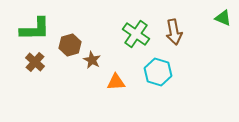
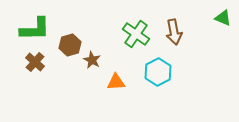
cyan hexagon: rotated 16 degrees clockwise
